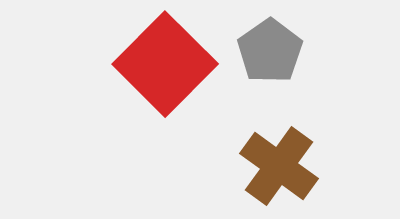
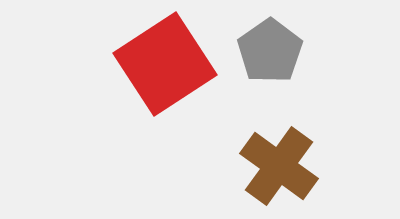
red square: rotated 12 degrees clockwise
